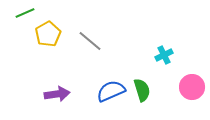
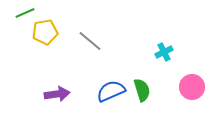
yellow pentagon: moved 3 px left, 2 px up; rotated 20 degrees clockwise
cyan cross: moved 3 px up
